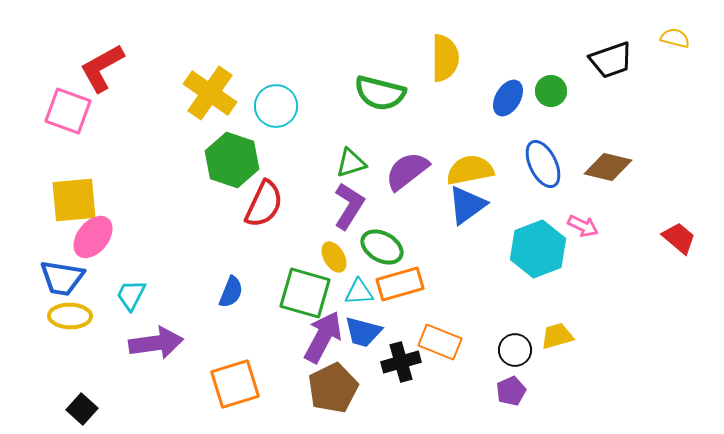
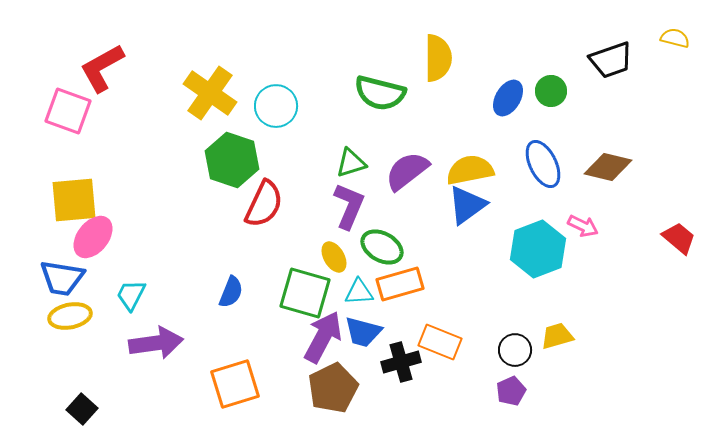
yellow semicircle at (445, 58): moved 7 px left
purple L-shape at (349, 206): rotated 9 degrees counterclockwise
yellow ellipse at (70, 316): rotated 12 degrees counterclockwise
